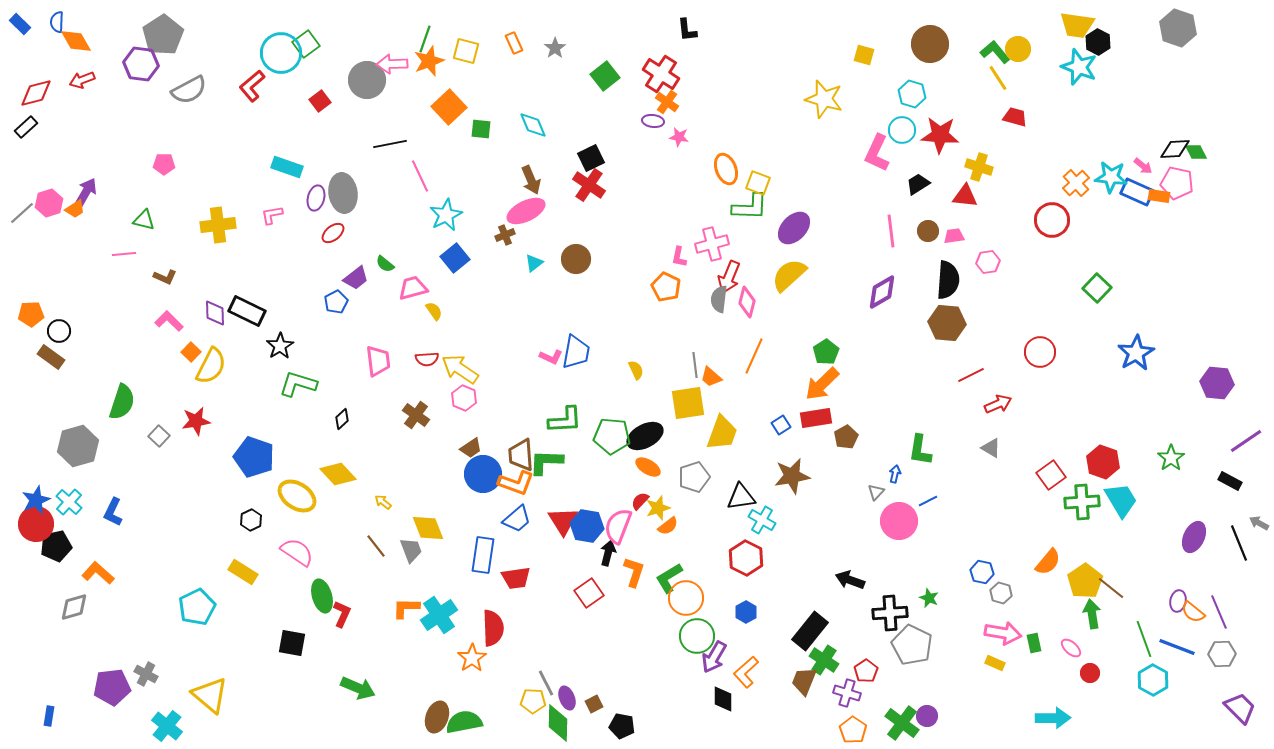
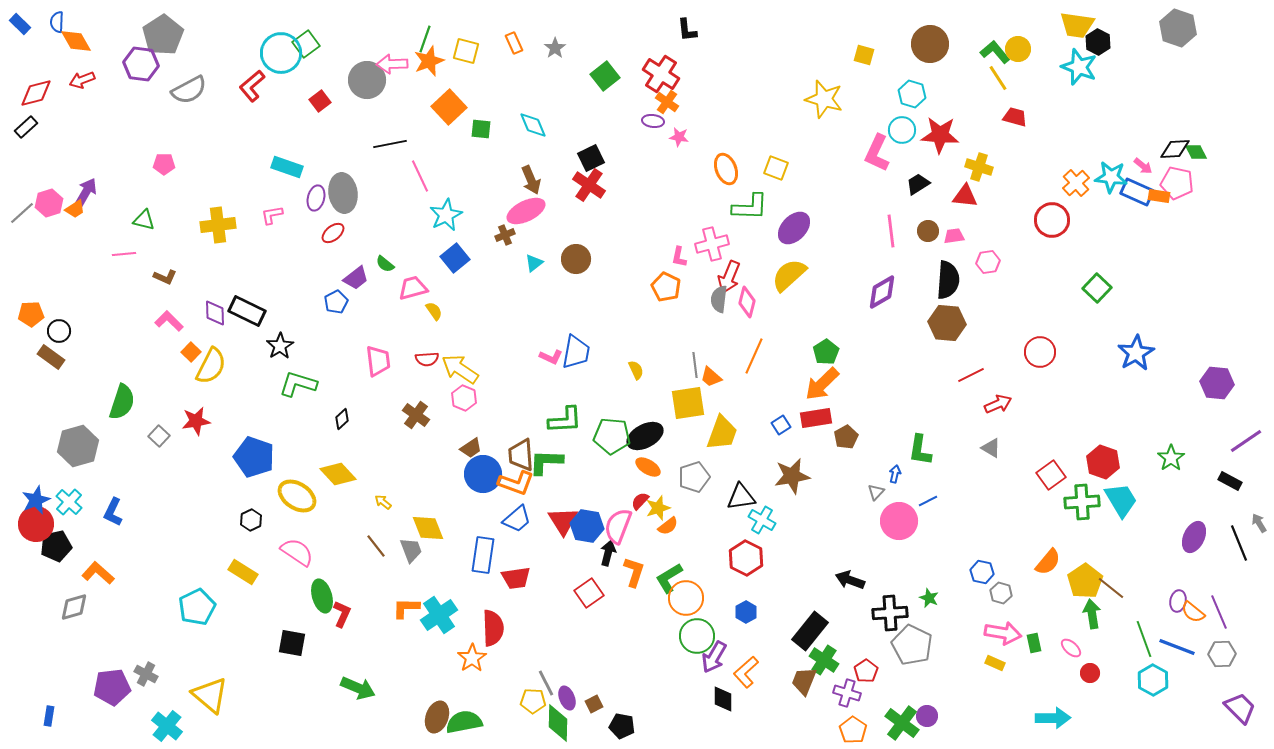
yellow square at (758, 183): moved 18 px right, 15 px up
gray arrow at (1259, 523): rotated 30 degrees clockwise
